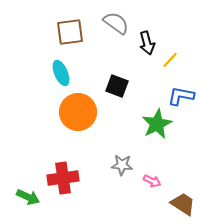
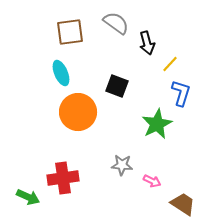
yellow line: moved 4 px down
blue L-shape: moved 3 px up; rotated 96 degrees clockwise
